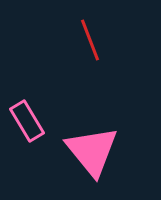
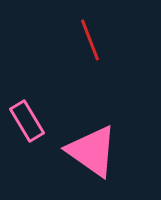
pink triangle: rotated 16 degrees counterclockwise
